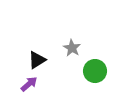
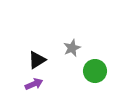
gray star: rotated 18 degrees clockwise
purple arrow: moved 5 px right; rotated 18 degrees clockwise
